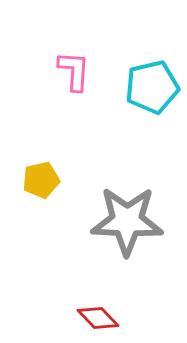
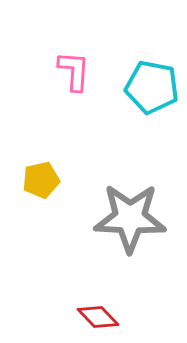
cyan pentagon: rotated 24 degrees clockwise
gray star: moved 3 px right, 3 px up
red diamond: moved 1 px up
